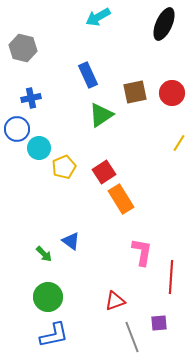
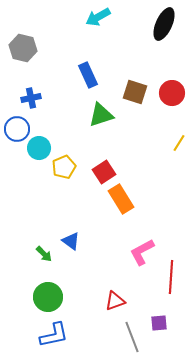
brown square: rotated 30 degrees clockwise
green triangle: rotated 16 degrees clockwise
pink L-shape: rotated 128 degrees counterclockwise
